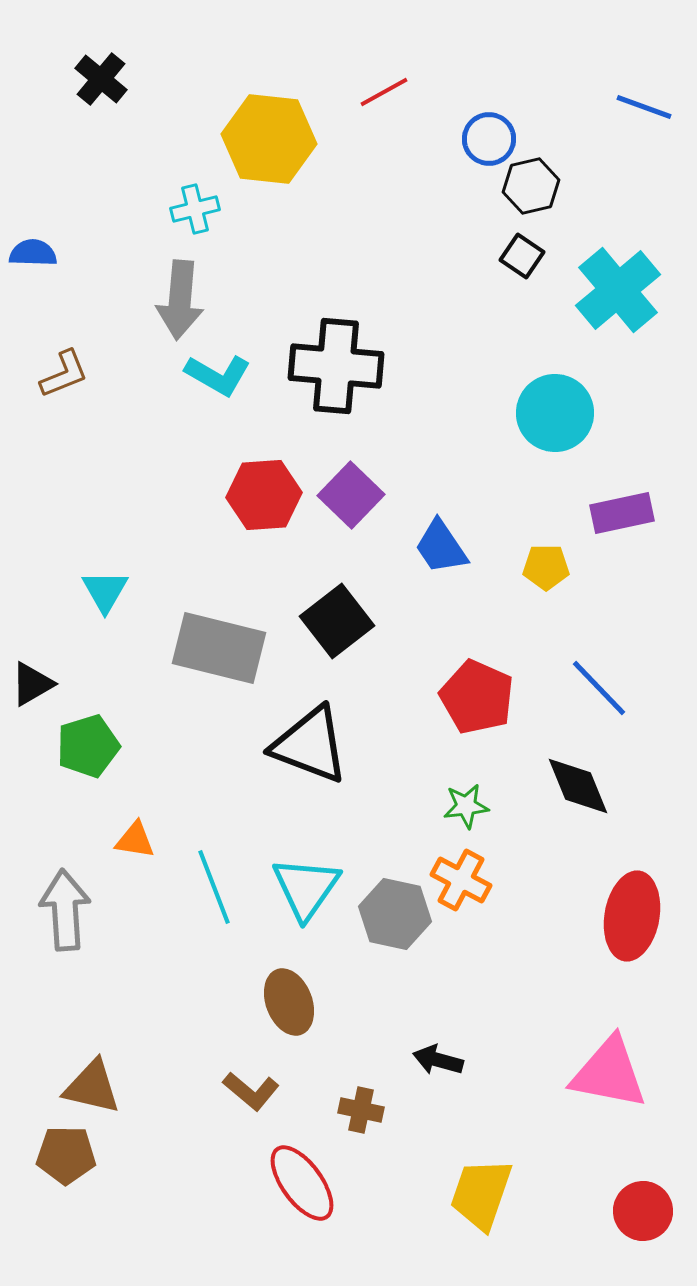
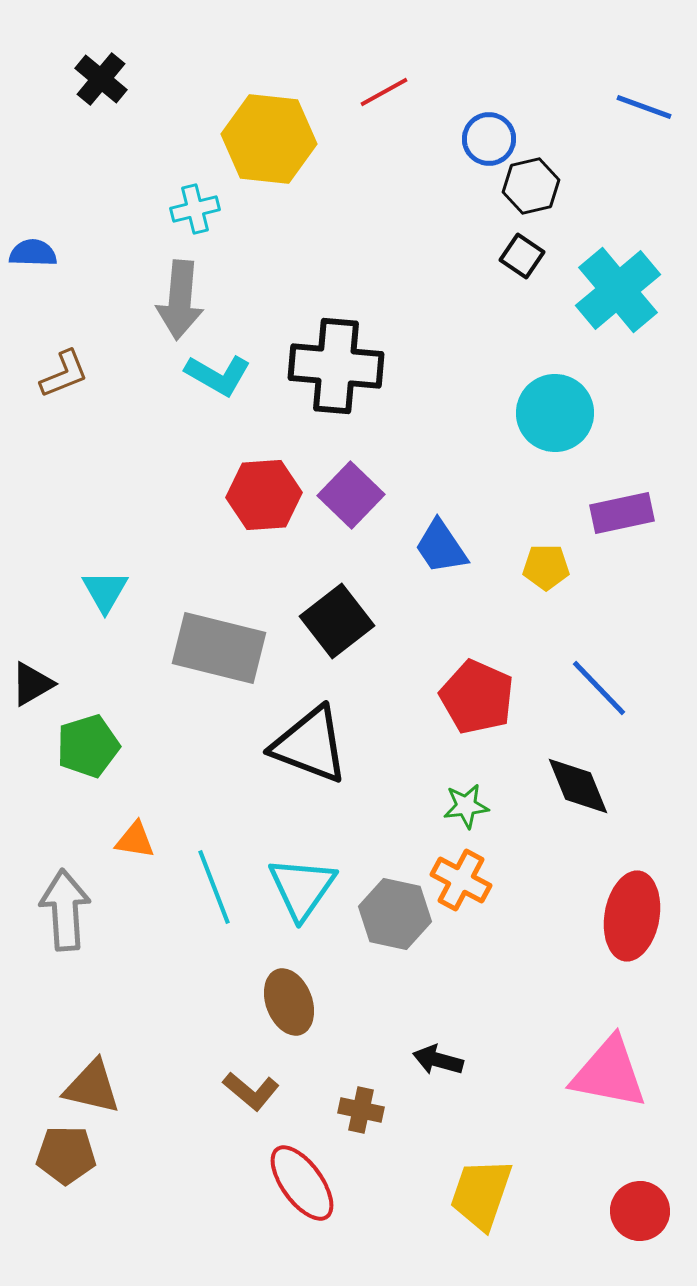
cyan triangle at (306, 888): moved 4 px left
red circle at (643, 1211): moved 3 px left
